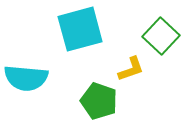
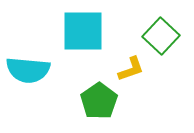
cyan square: moved 3 px right, 2 px down; rotated 15 degrees clockwise
cyan semicircle: moved 2 px right, 8 px up
green pentagon: rotated 18 degrees clockwise
